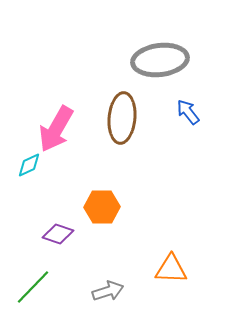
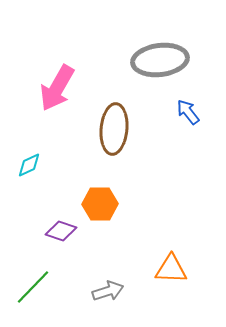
brown ellipse: moved 8 px left, 11 px down
pink arrow: moved 1 px right, 41 px up
orange hexagon: moved 2 px left, 3 px up
purple diamond: moved 3 px right, 3 px up
